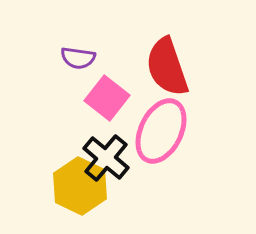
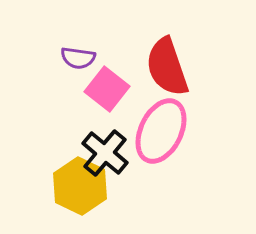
pink square: moved 9 px up
black cross: moved 1 px left, 5 px up
